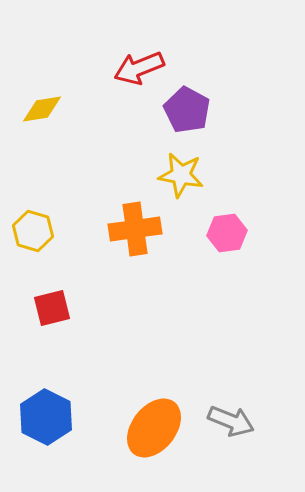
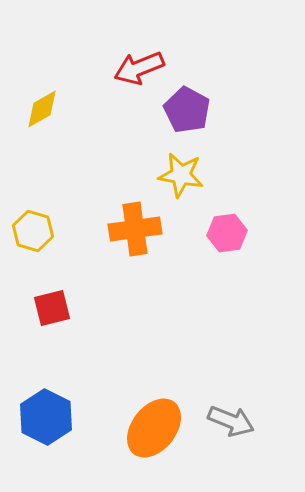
yellow diamond: rotated 21 degrees counterclockwise
